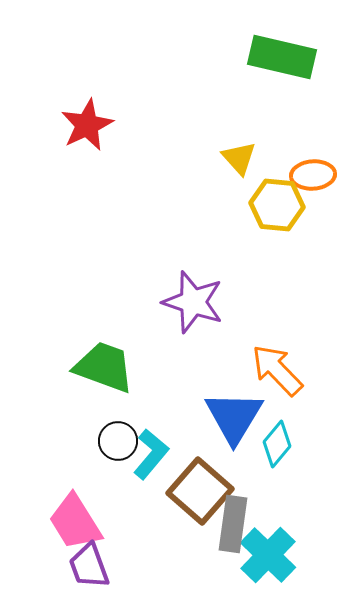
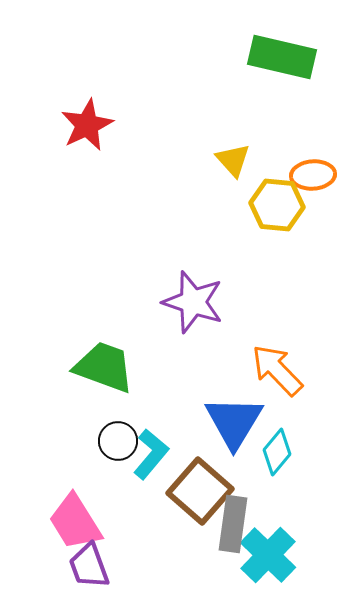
yellow triangle: moved 6 px left, 2 px down
blue triangle: moved 5 px down
cyan diamond: moved 8 px down
